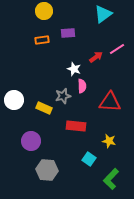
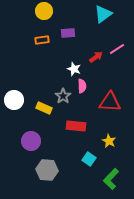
gray star: rotated 21 degrees counterclockwise
yellow star: rotated 16 degrees clockwise
